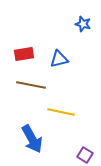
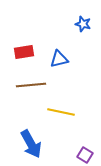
red rectangle: moved 2 px up
brown line: rotated 16 degrees counterclockwise
blue arrow: moved 1 px left, 5 px down
